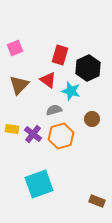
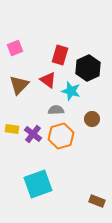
gray semicircle: moved 2 px right; rotated 14 degrees clockwise
cyan square: moved 1 px left
